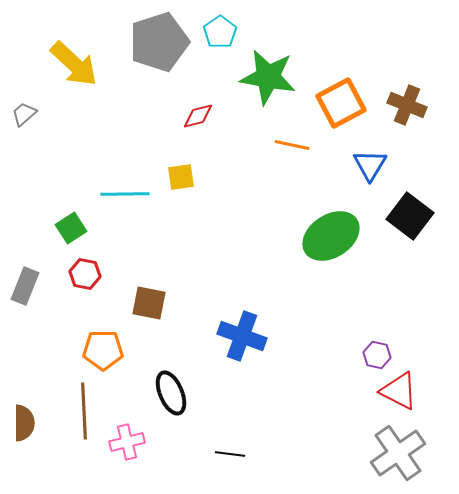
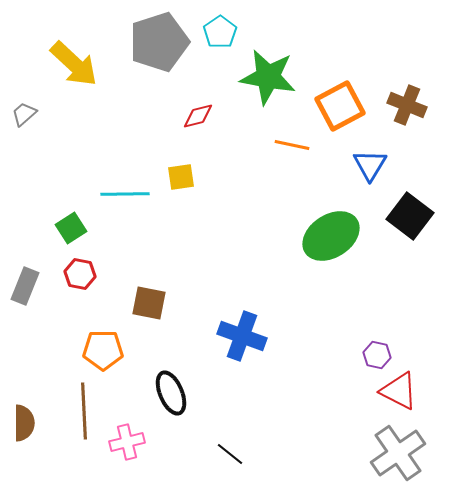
orange square: moved 1 px left, 3 px down
red hexagon: moved 5 px left
black line: rotated 32 degrees clockwise
